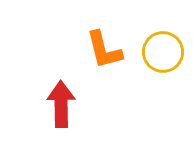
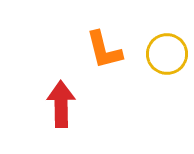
yellow circle: moved 4 px right, 2 px down
